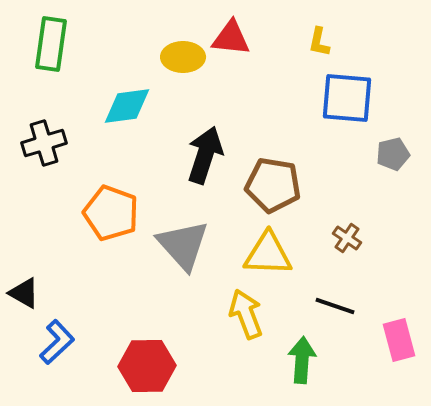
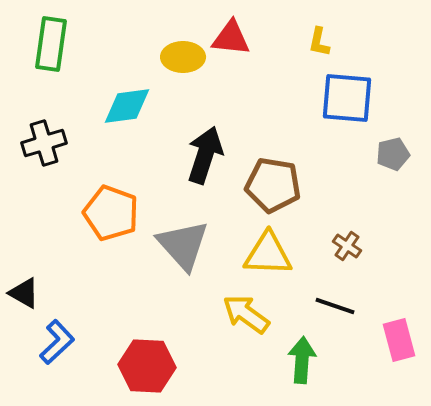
brown cross: moved 8 px down
yellow arrow: rotated 33 degrees counterclockwise
red hexagon: rotated 4 degrees clockwise
